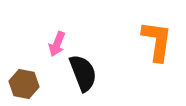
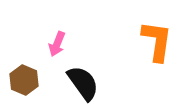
black semicircle: moved 10 px down; rotated 15 degrees counterclockwise
brown hexagon: moved 4 px up; rotated 12 degrees clockwise
